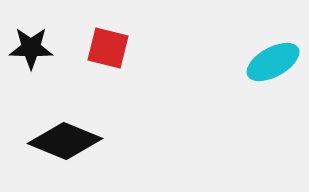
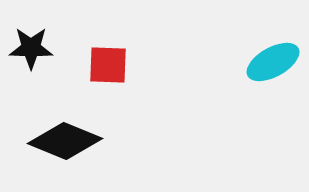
red square: moved 17 px down; rotated 12 degrees counterclockwise
